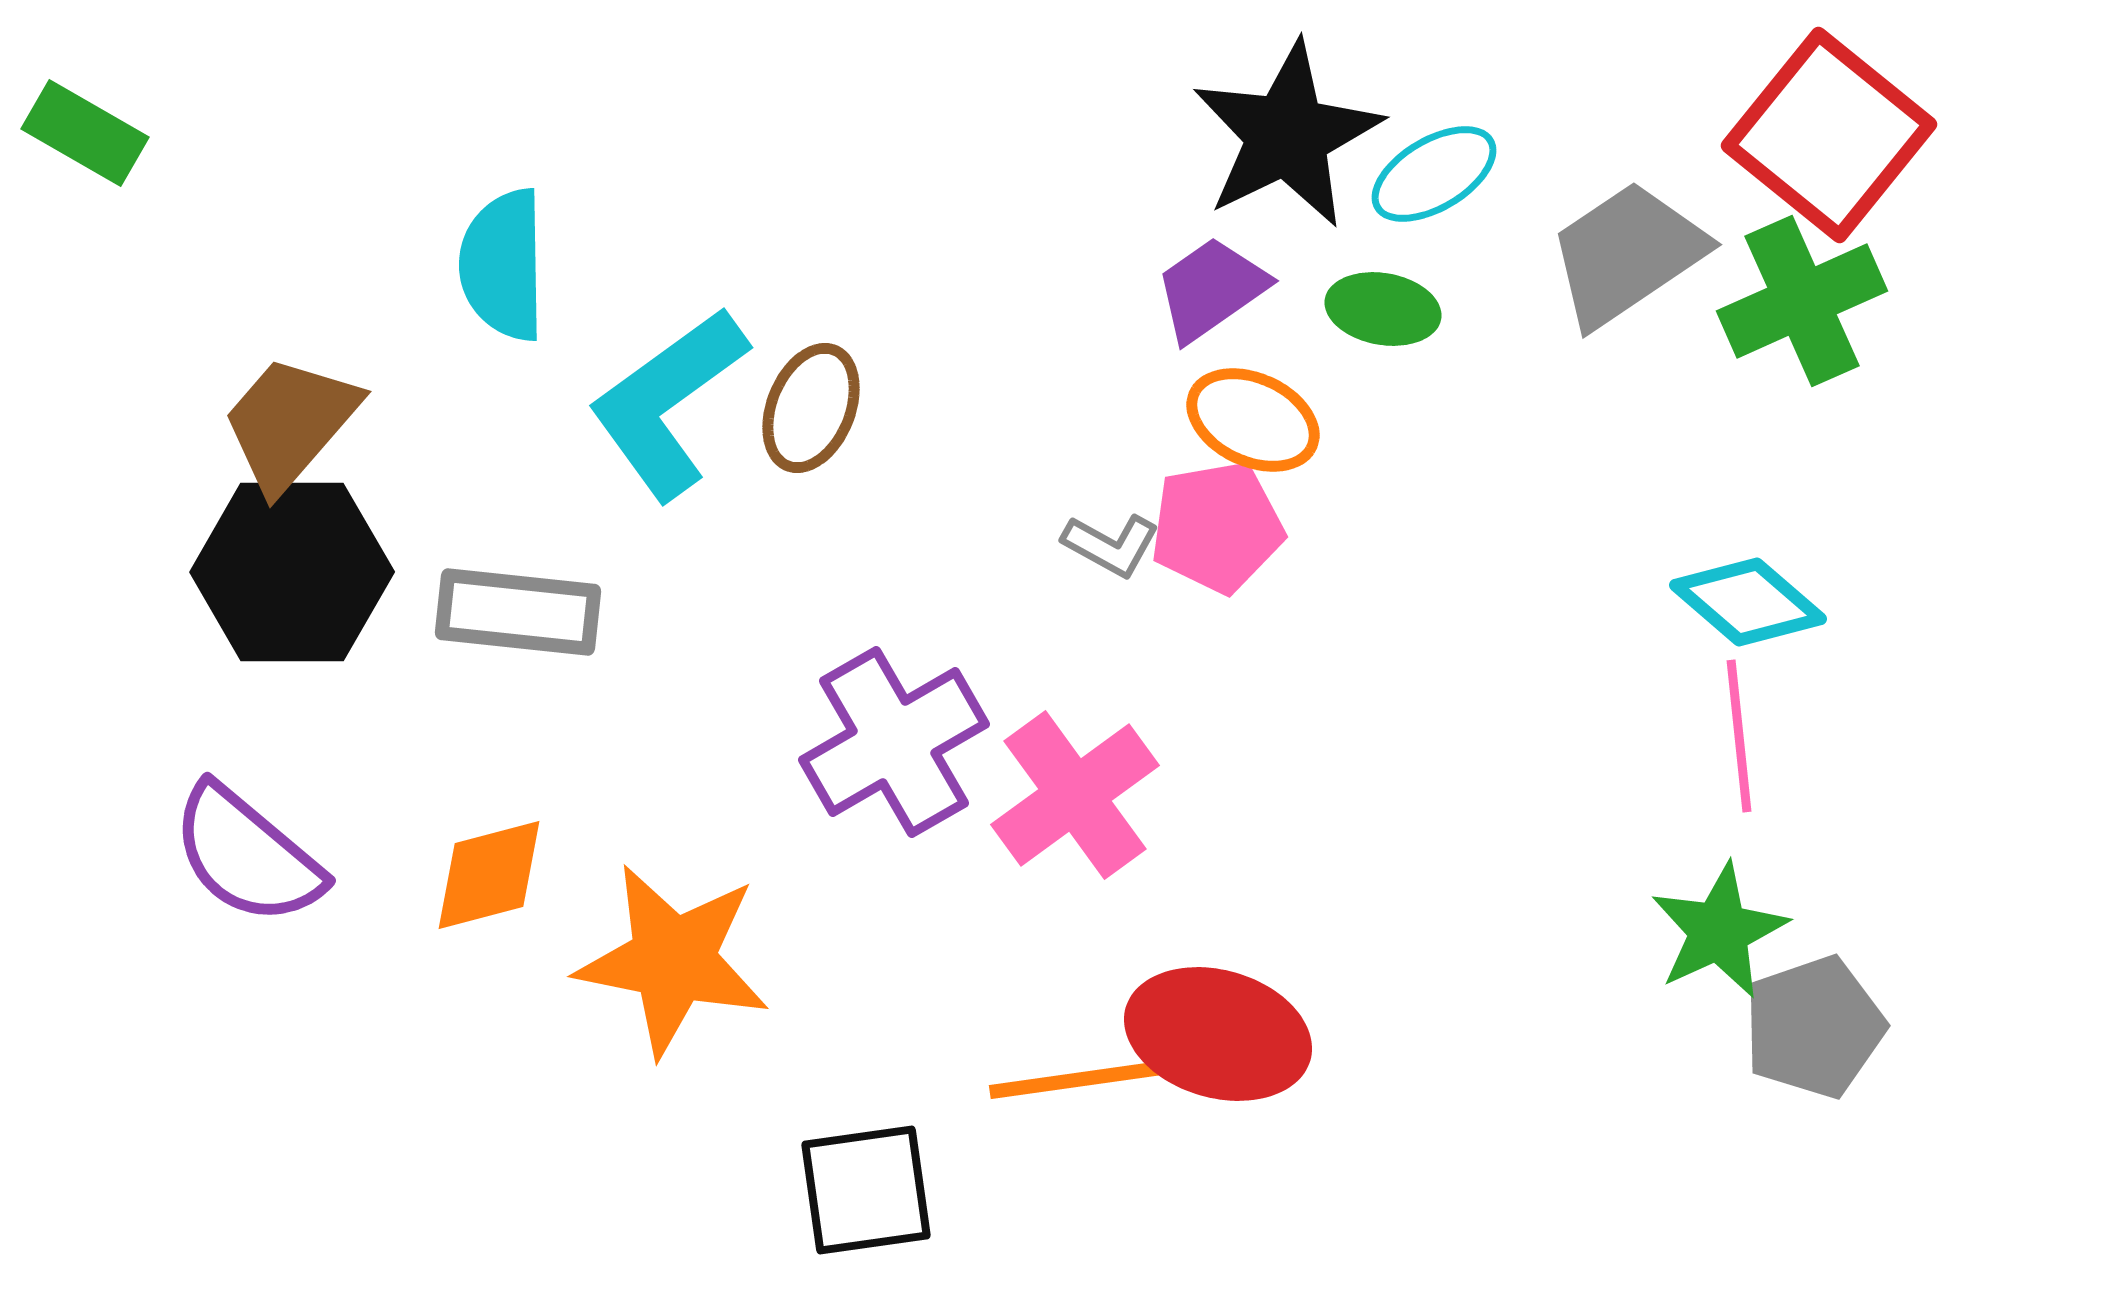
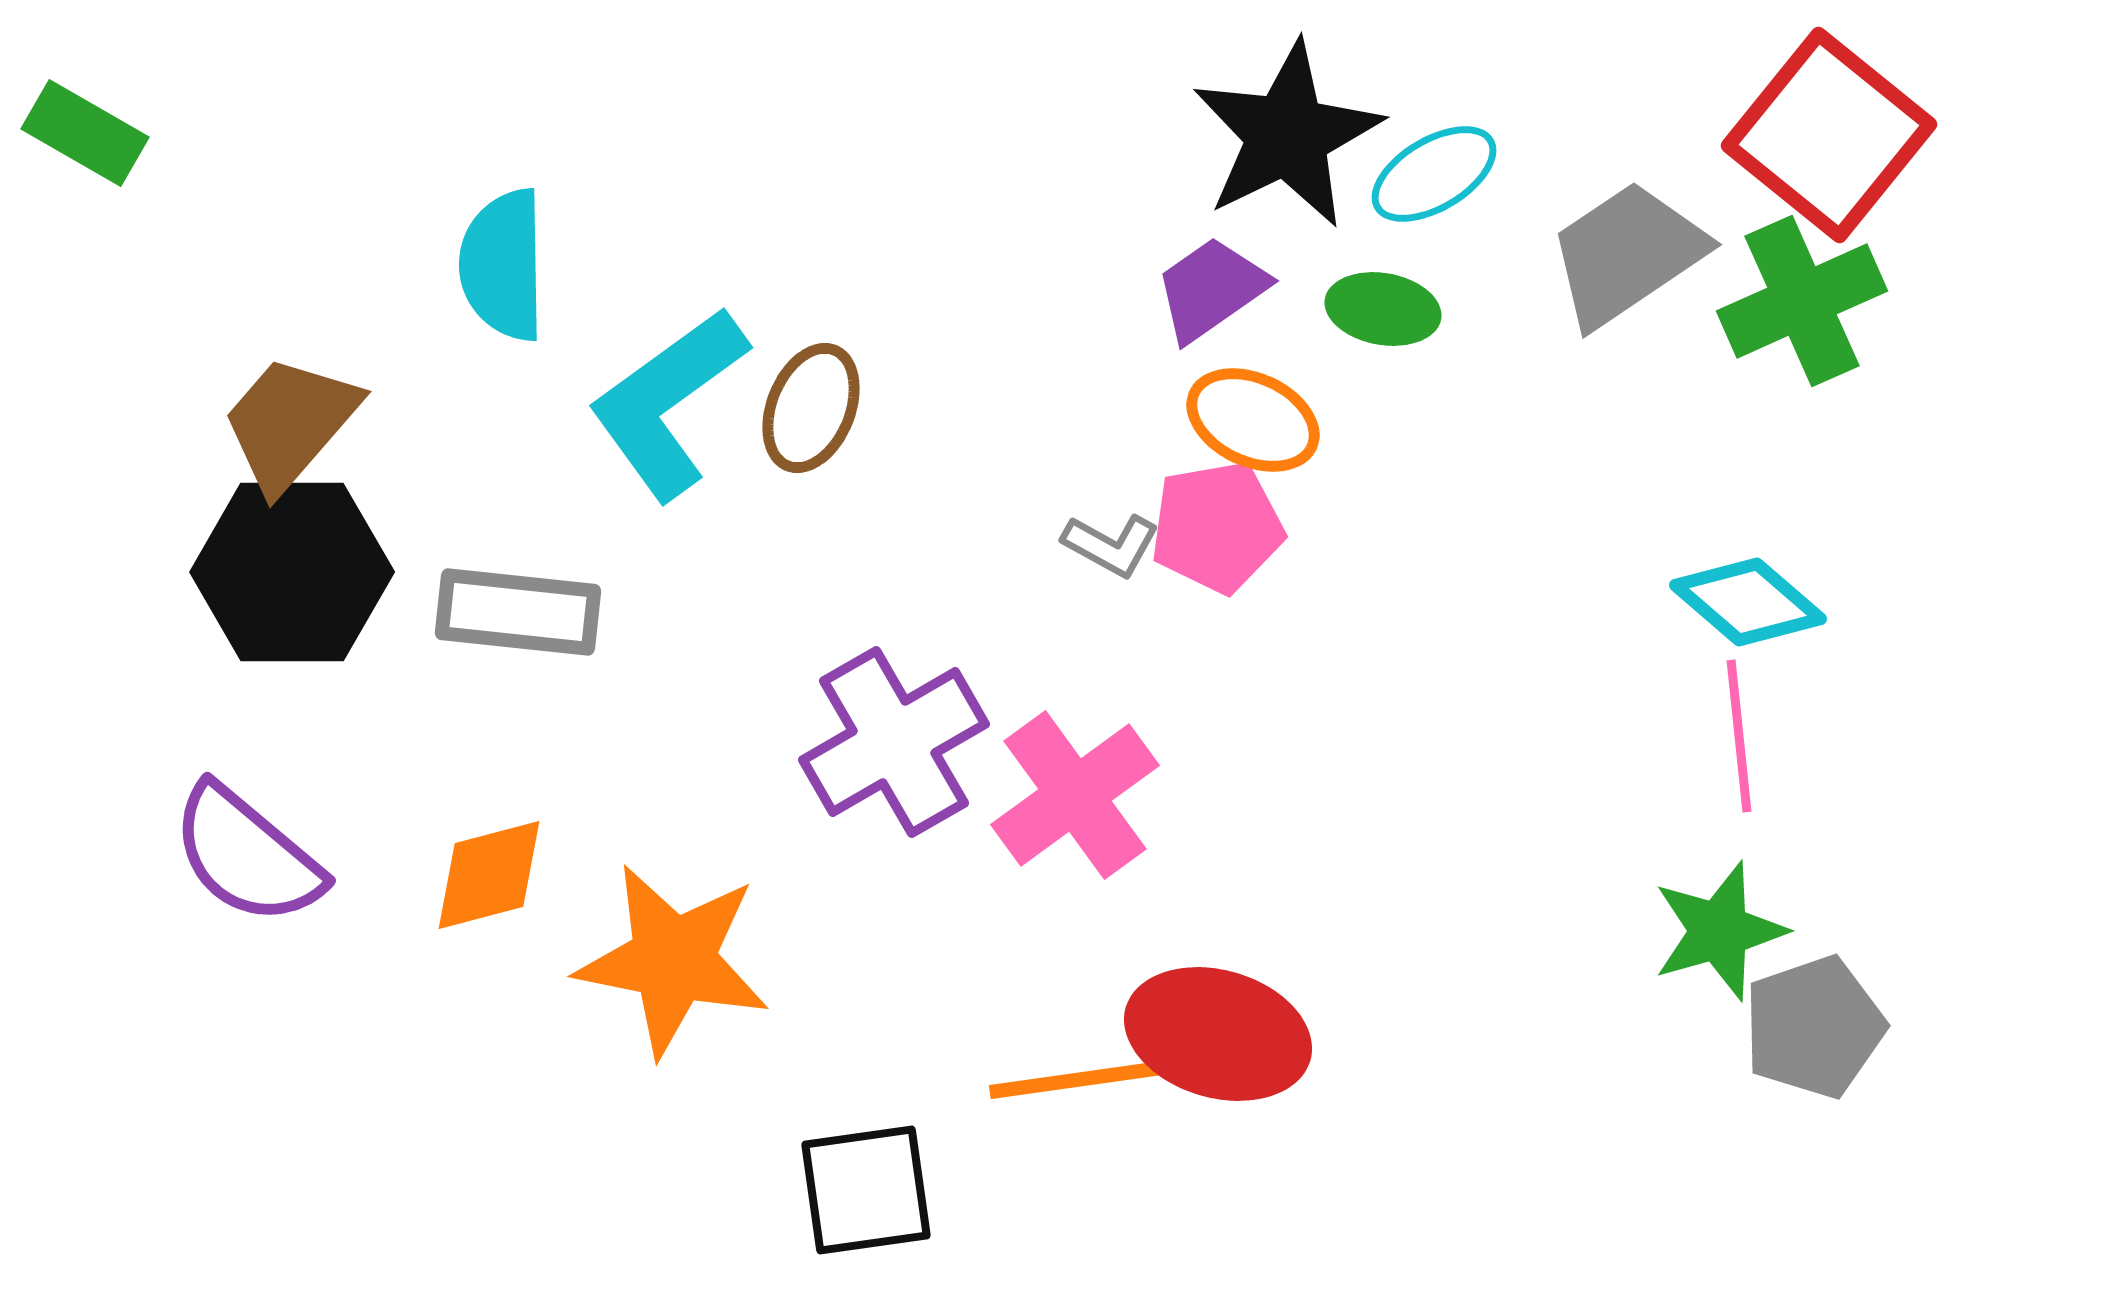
green star: rotated 9 degrees clockwise
